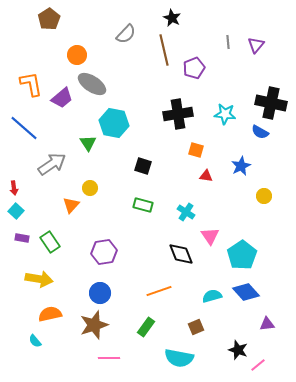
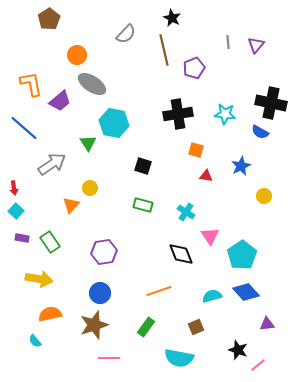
purple trapezoid at (62, 98): moved 2 px left, 3 px down
